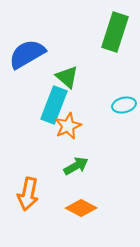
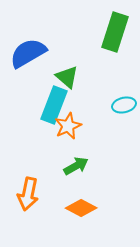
blue semicircle: moved 1 px right, 1 px up
